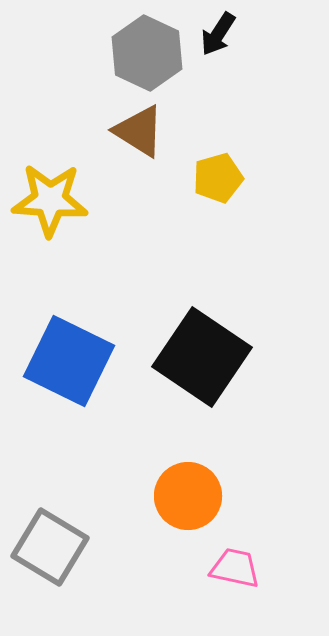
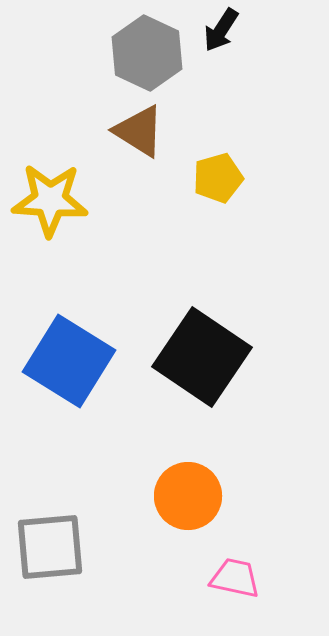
black arrow: moved 3 px right, 4 px up
blue square: rotated 6 degrees clockwise
gray square: rotated 36 degrees counterclockwise
pink trapezoid: moved 10 px down
